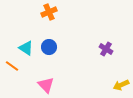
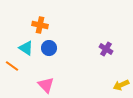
orange cross: moved 9 px left, 13 px down; rotated 35 degrees clockwise
blue circle: moved 1 px down
